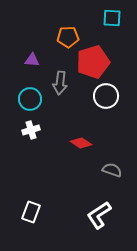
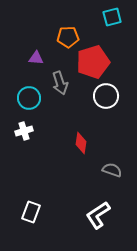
cyan square: moved 1 px up; rotated 18 degrees counterclockwise
purple triangle: moved 4 px right, 2 px up
gray arrow: rotated 25 degrees counterclockwise
cyan circle: moved 1 px left, 1 px up
white cross: moved 7 px left, 1 px down
red diamond: rotated 65 degrees clockwise
white L-shape: moved 1 px left
